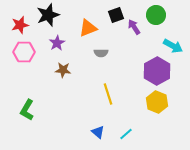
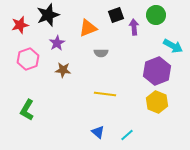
purple arrow: rotated 28 degrees clockwise
pink hexagon: moved 4 px right, 7 px down; rotated 20 degrees counterclockwise
purple hexagon: rotated 8 degrees clockwise
yellow line: moved 3 px left; rotated 65 degrees counterclockwise
cyan line: moved 1 px right, 1 px down
